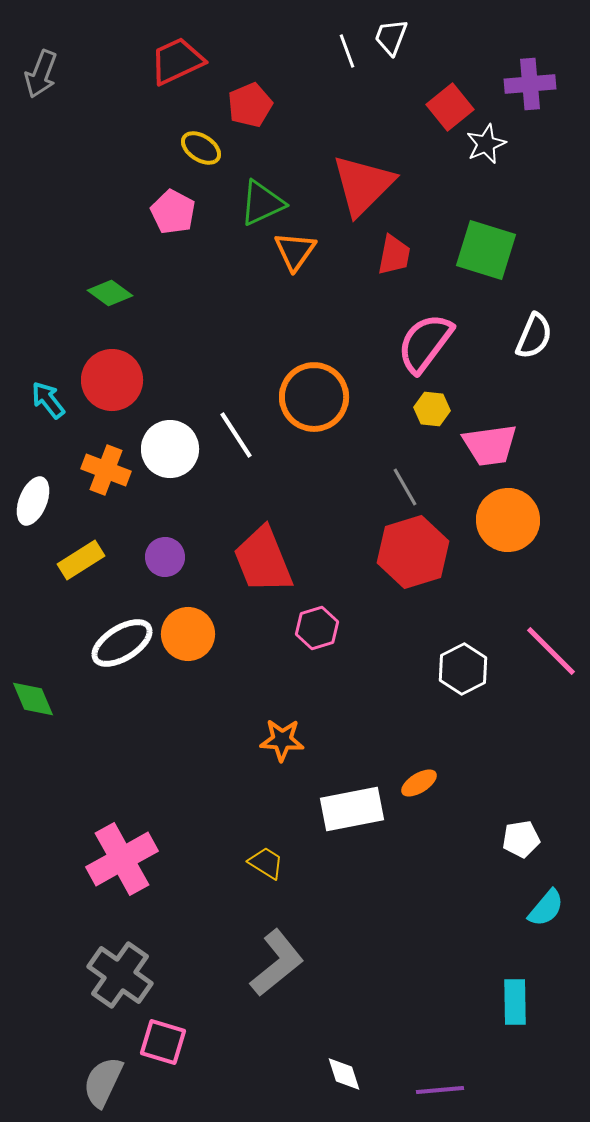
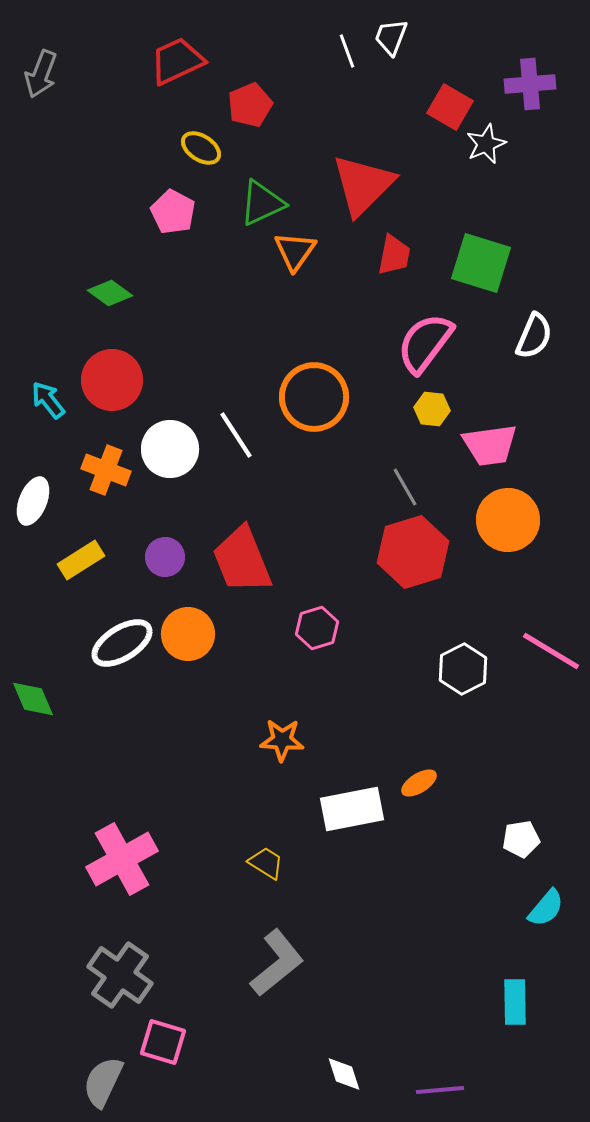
red square at (450, 107): rotated 21 degrees counterclockwise
green square at (486, 250): moved 5 px left, 13 px down
red trapezoid at (263, 560): moved 21 px left
pink line at (551, 651): rotated 14 degrees counterclockwise
